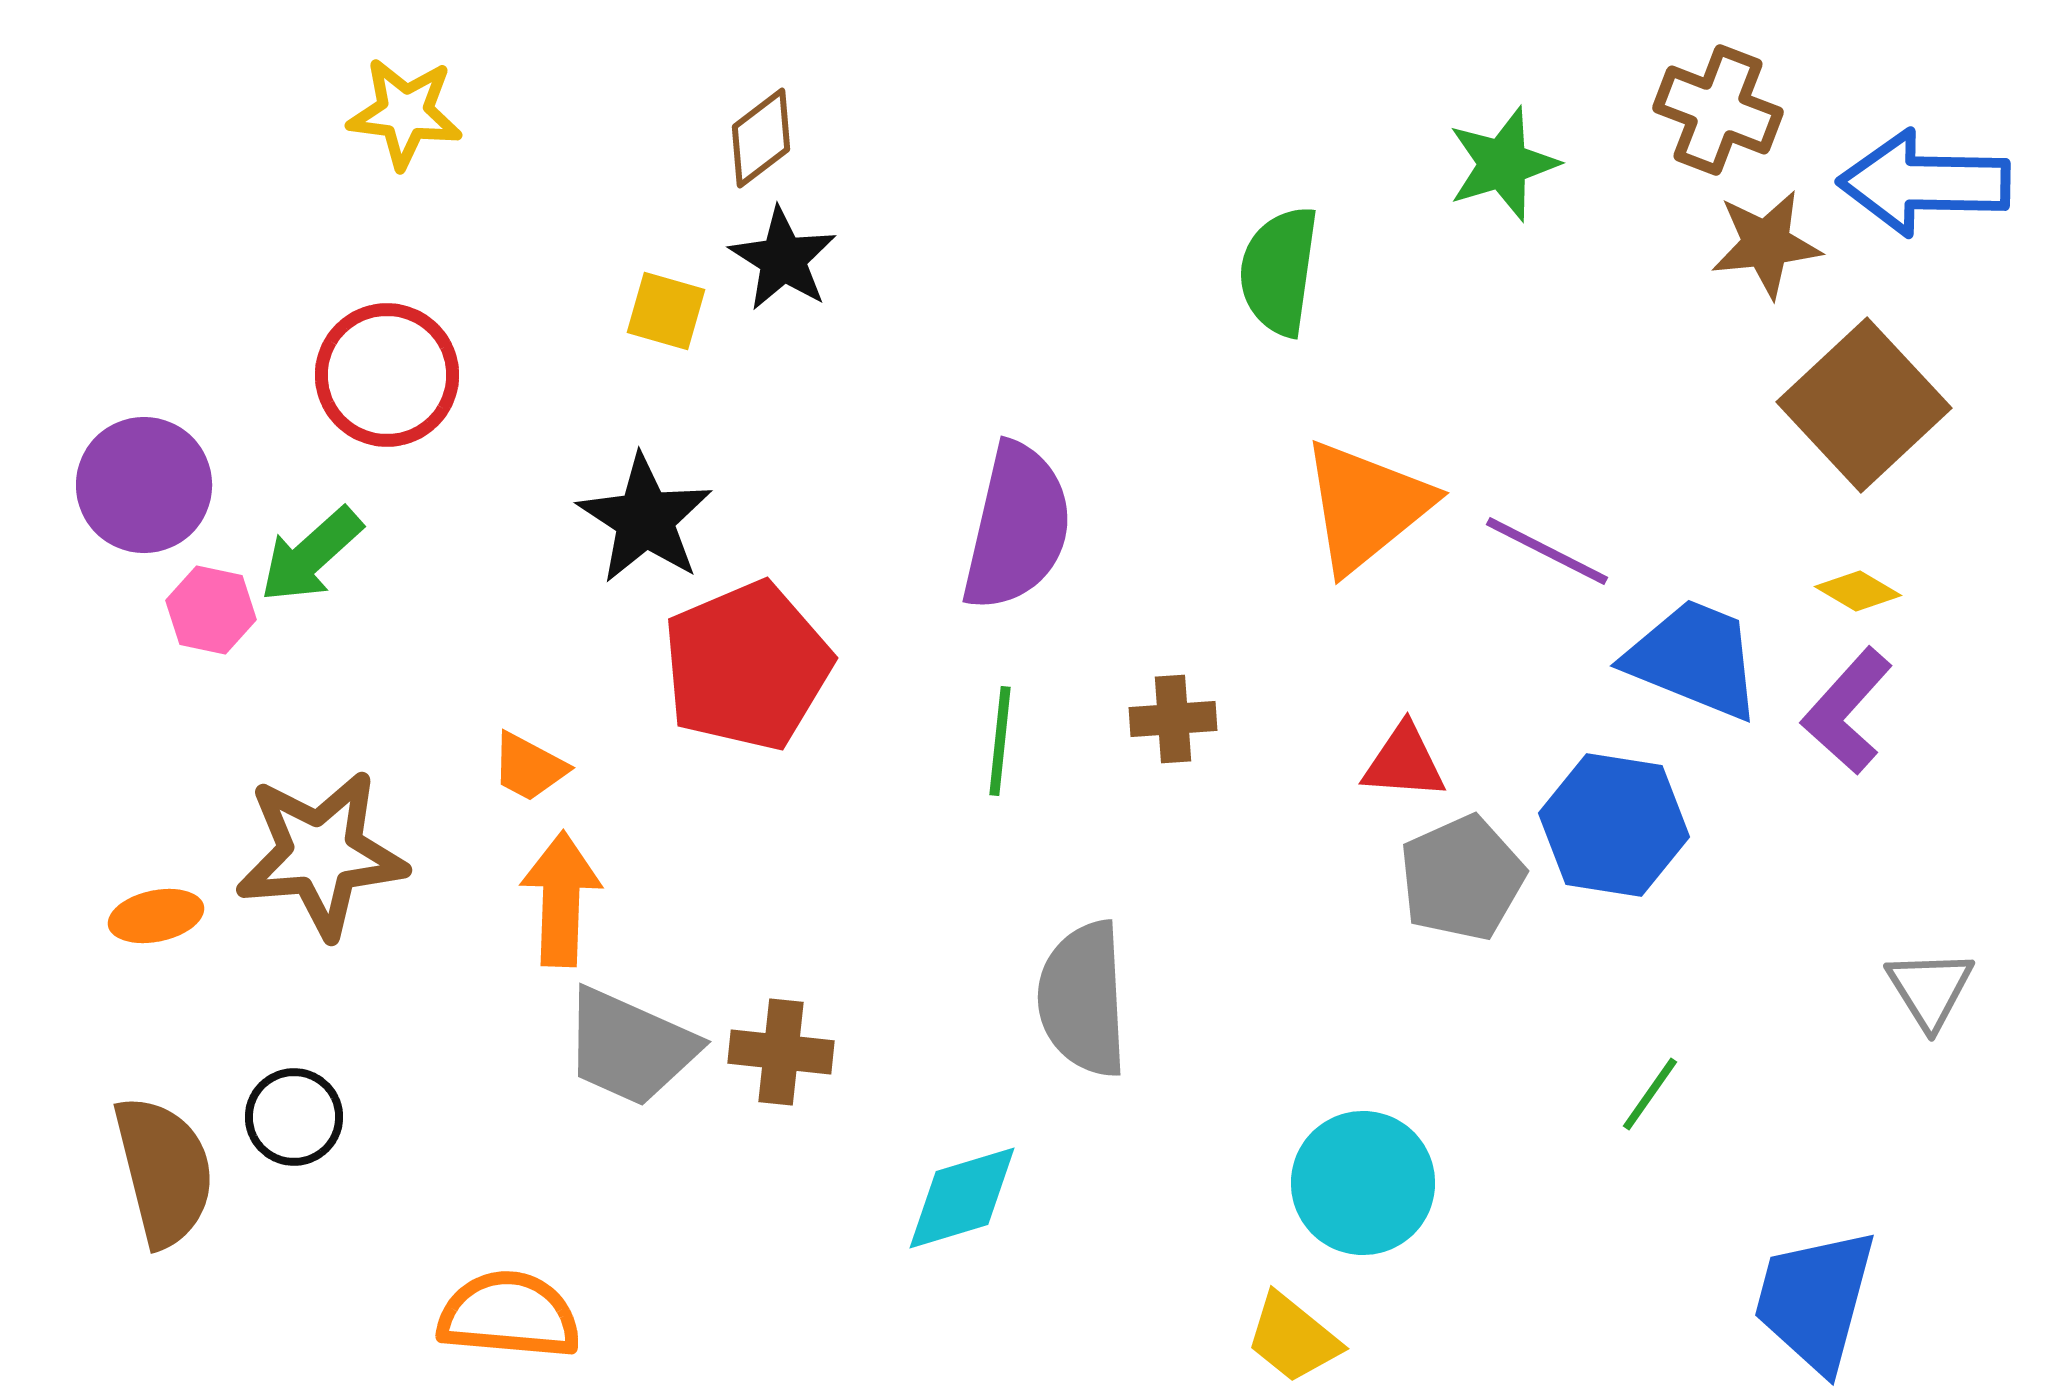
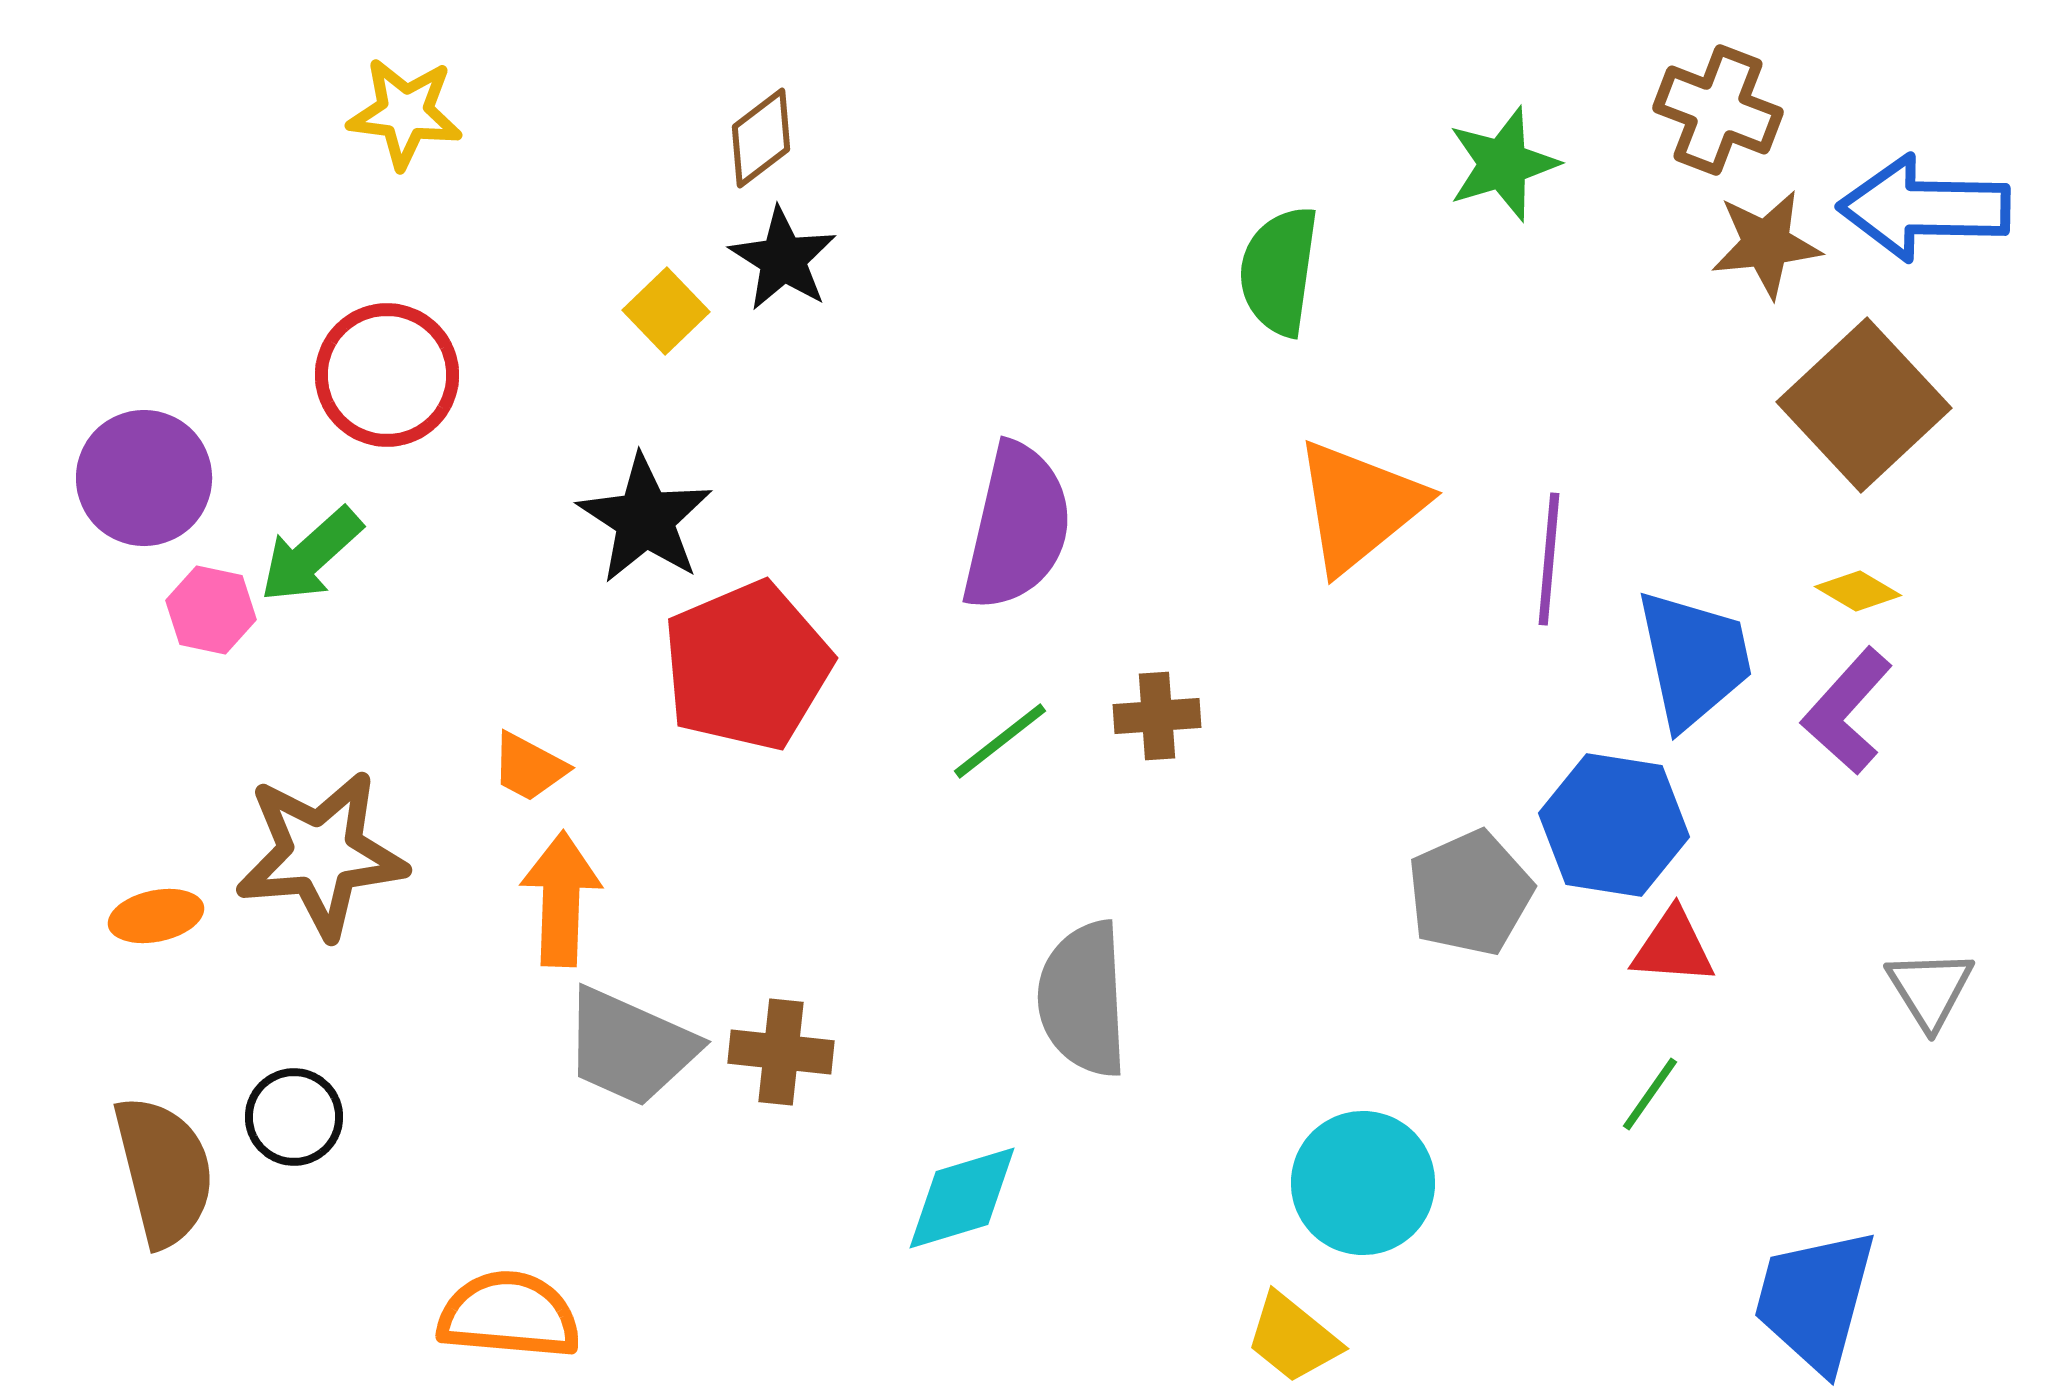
blue arrow at (1924, 183): moved 25 px down
yellow square at (666, 311): rotated 30 degrees clockwise
purple circle at (144, 485): moved 7 px up
orange triangle at (1366, 506): moved 7 px left
purple line at (1547, 551): moved 2 px right, 8 px down; rotated 68 degrees clockwise
blue trapezoid at (1694, 659): rotated 56 degrees clockwise
brown cross at (1173, 719): moved 16 px left, 3 px up
green line at (1000, 741): rotated 46 degrees clockwise
red triangle at (1404, 762): moved 269 px right, 185 px down
gray pentagon at (1462, 878): moved 8 px right, 15 px down
